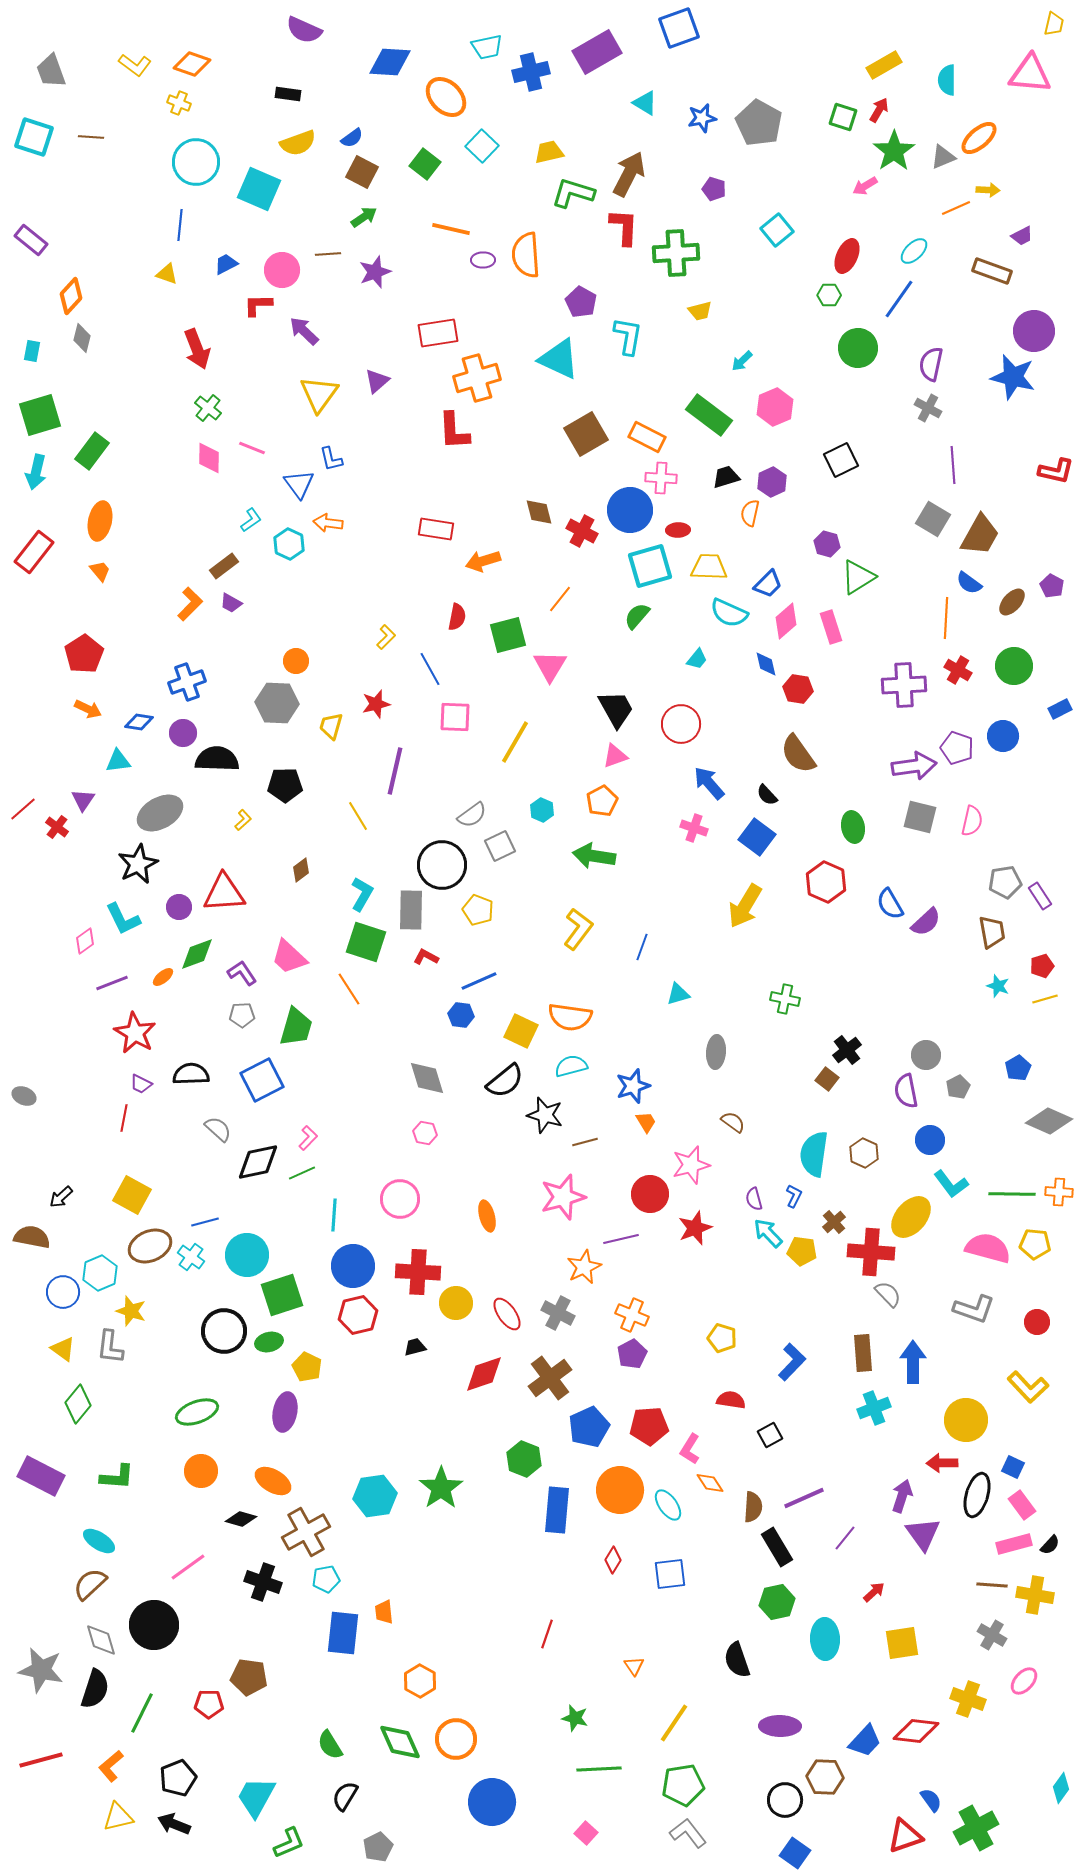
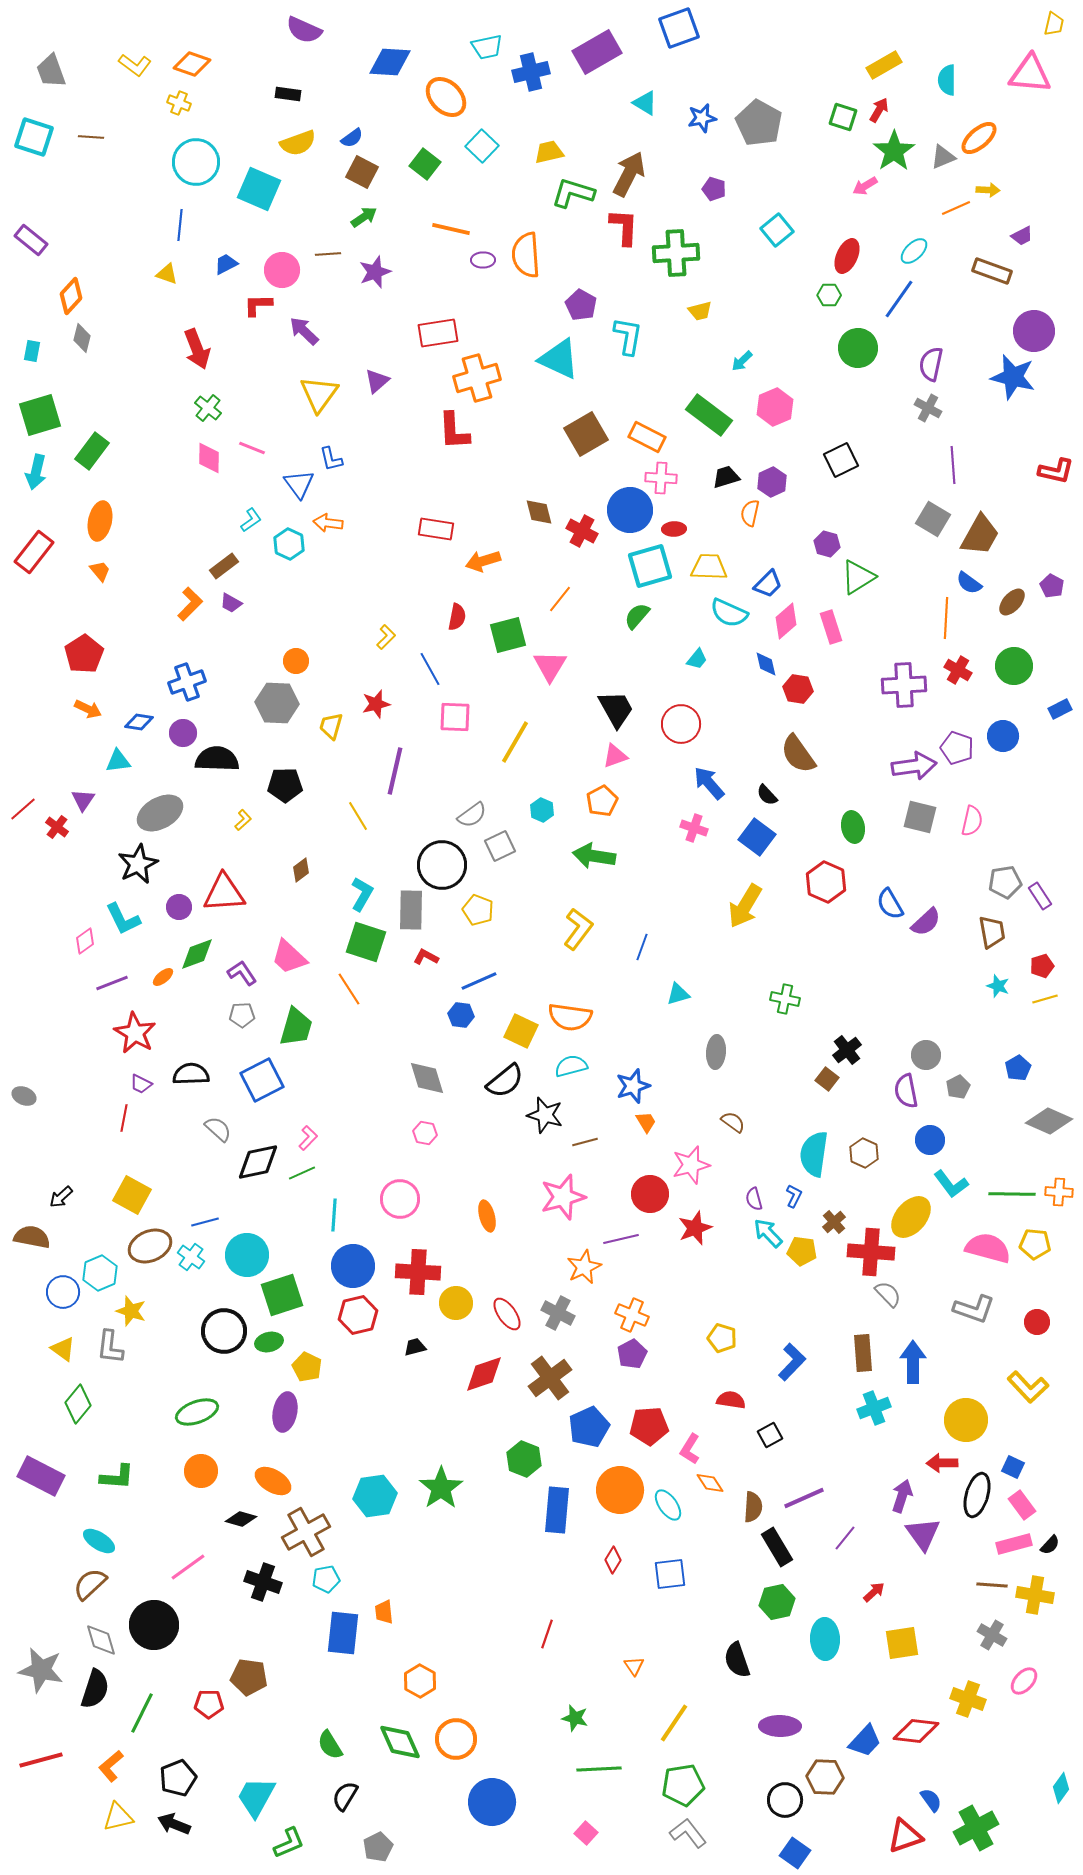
purple pentagon at (581, 302): moved 3 px down
red ellipse at (678, 530): moved 4 px left, 1 px up
